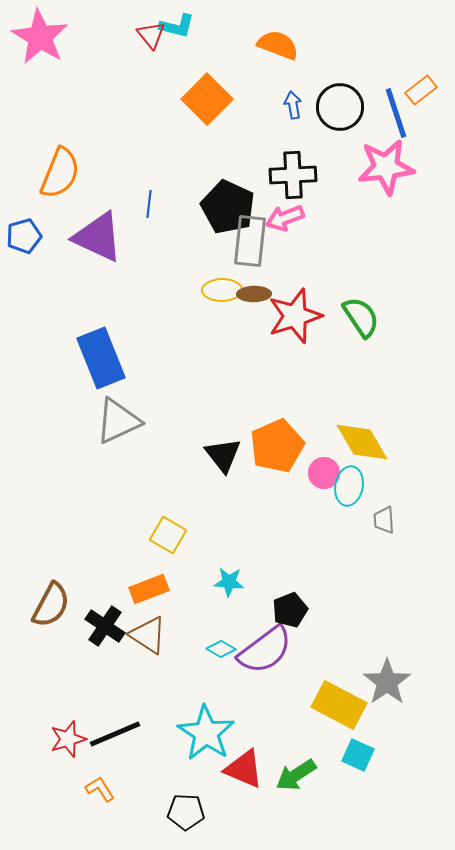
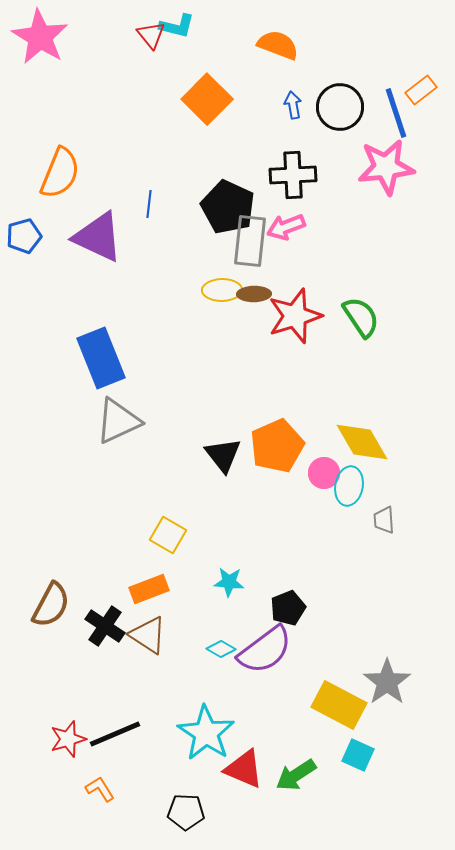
pink arrow at (285, 218): moved 1 px right, 9 px down
black pentagon at (290, 610): moved 2 px left, 2 px up
